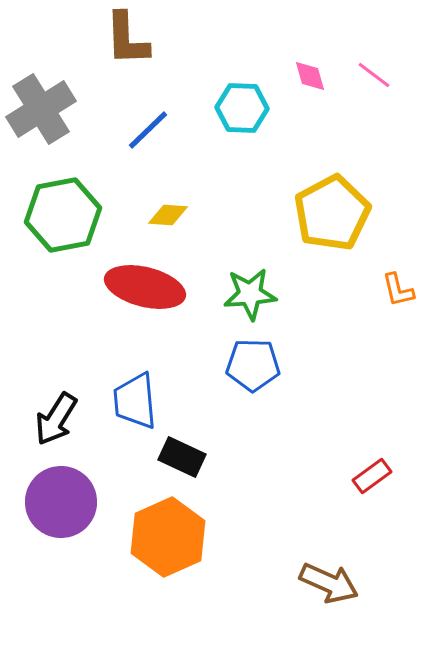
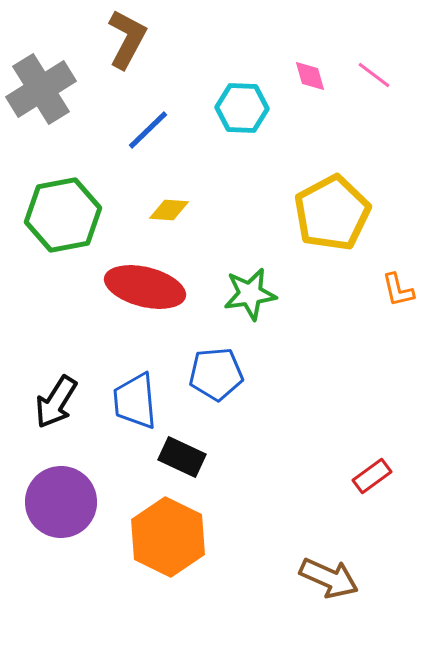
brown L-shape: rotated 150 degrees counterclockwise
gray cross: moved 20 px up
yellow diamond: moved 1 px right, 5 px up
green star: rotated 4 degrees counterclockwise
blue pentagon: moved 37 px left, 9 px down; rotated 6 degrees counterclockwise
black arrow: moved 17 px up
orange hexagon: rotated 10 degrees counterclockwise
brown arrow: moved 5 px up
